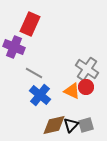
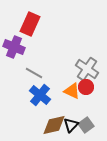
gray square: rotated 21 degrees counterclockwise
